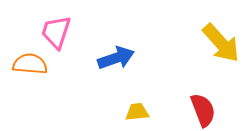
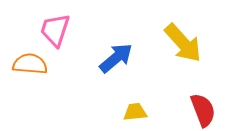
pink trapezoid: moved 1 px left, 2 px up
yellow arrow: moved 38 px left
blue arrow: rotated 21 degrees counterclockwise
yellow trapezoid: moved 2 px left
